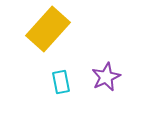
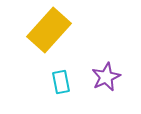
yellow rectangle: moved 1 px right, 1 px down
